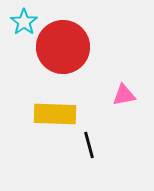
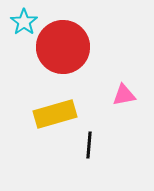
yellow rectangle: rotated 18 degrees counterclockwise
black line: rotated 20 degrees clockwise
